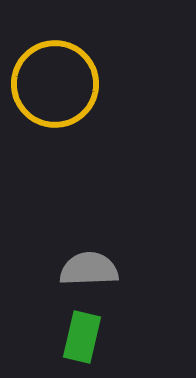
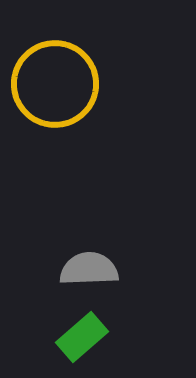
green rectangle: rotated 36 degrees clockwise
